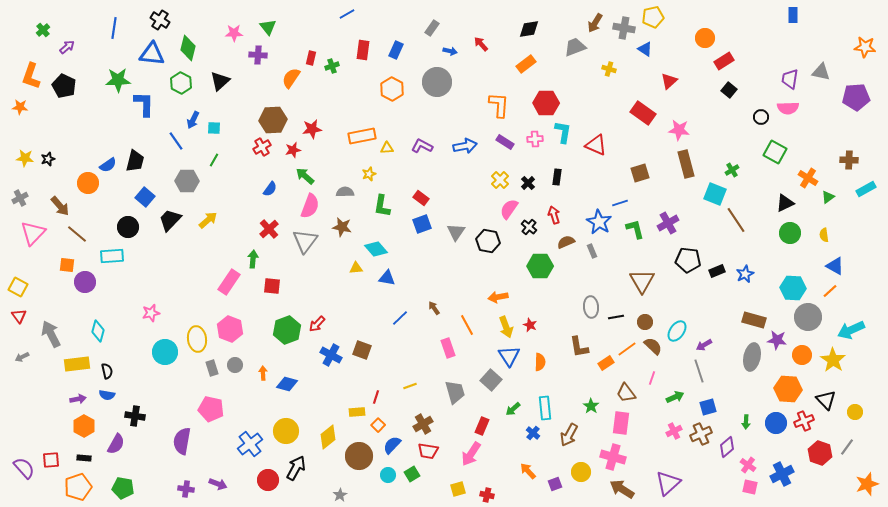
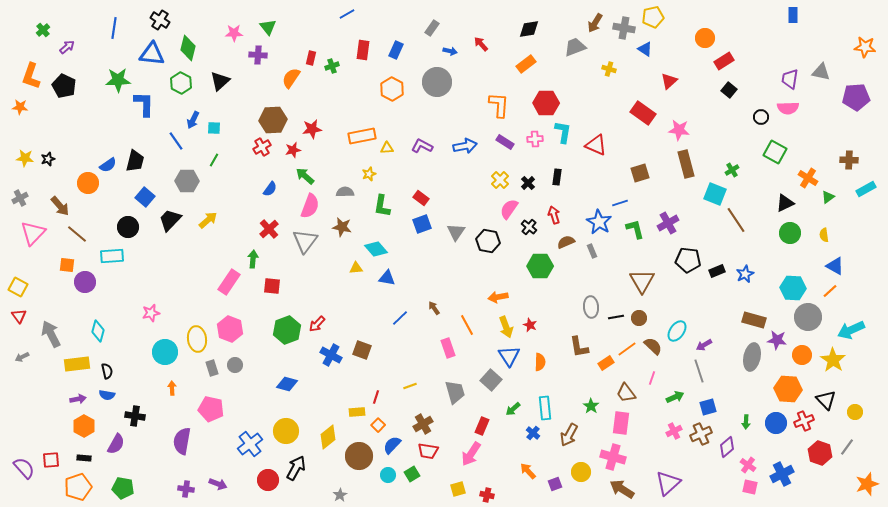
brown circle at (645, 322): moved 6 px left, 4 px up
orange arrow at (263, 373): moved 91 px left, 15 px down
